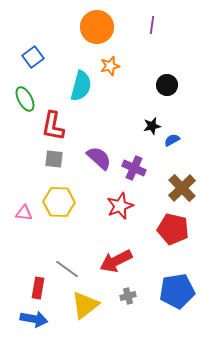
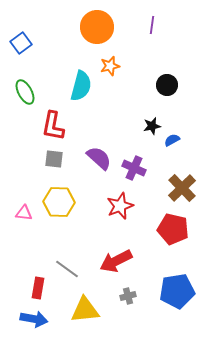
blue square: moved 12 px left, 14 px up
green ellipse: moved 7 px up
yellow triangle: moved 5 px down; rotated 32 degrees clockwise
